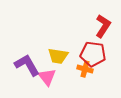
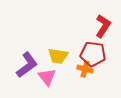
purple L-shape: rotated 84 degrees clockwise
